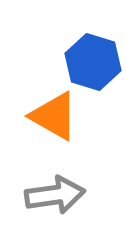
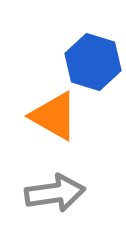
gray arrow: moved 2 px up
